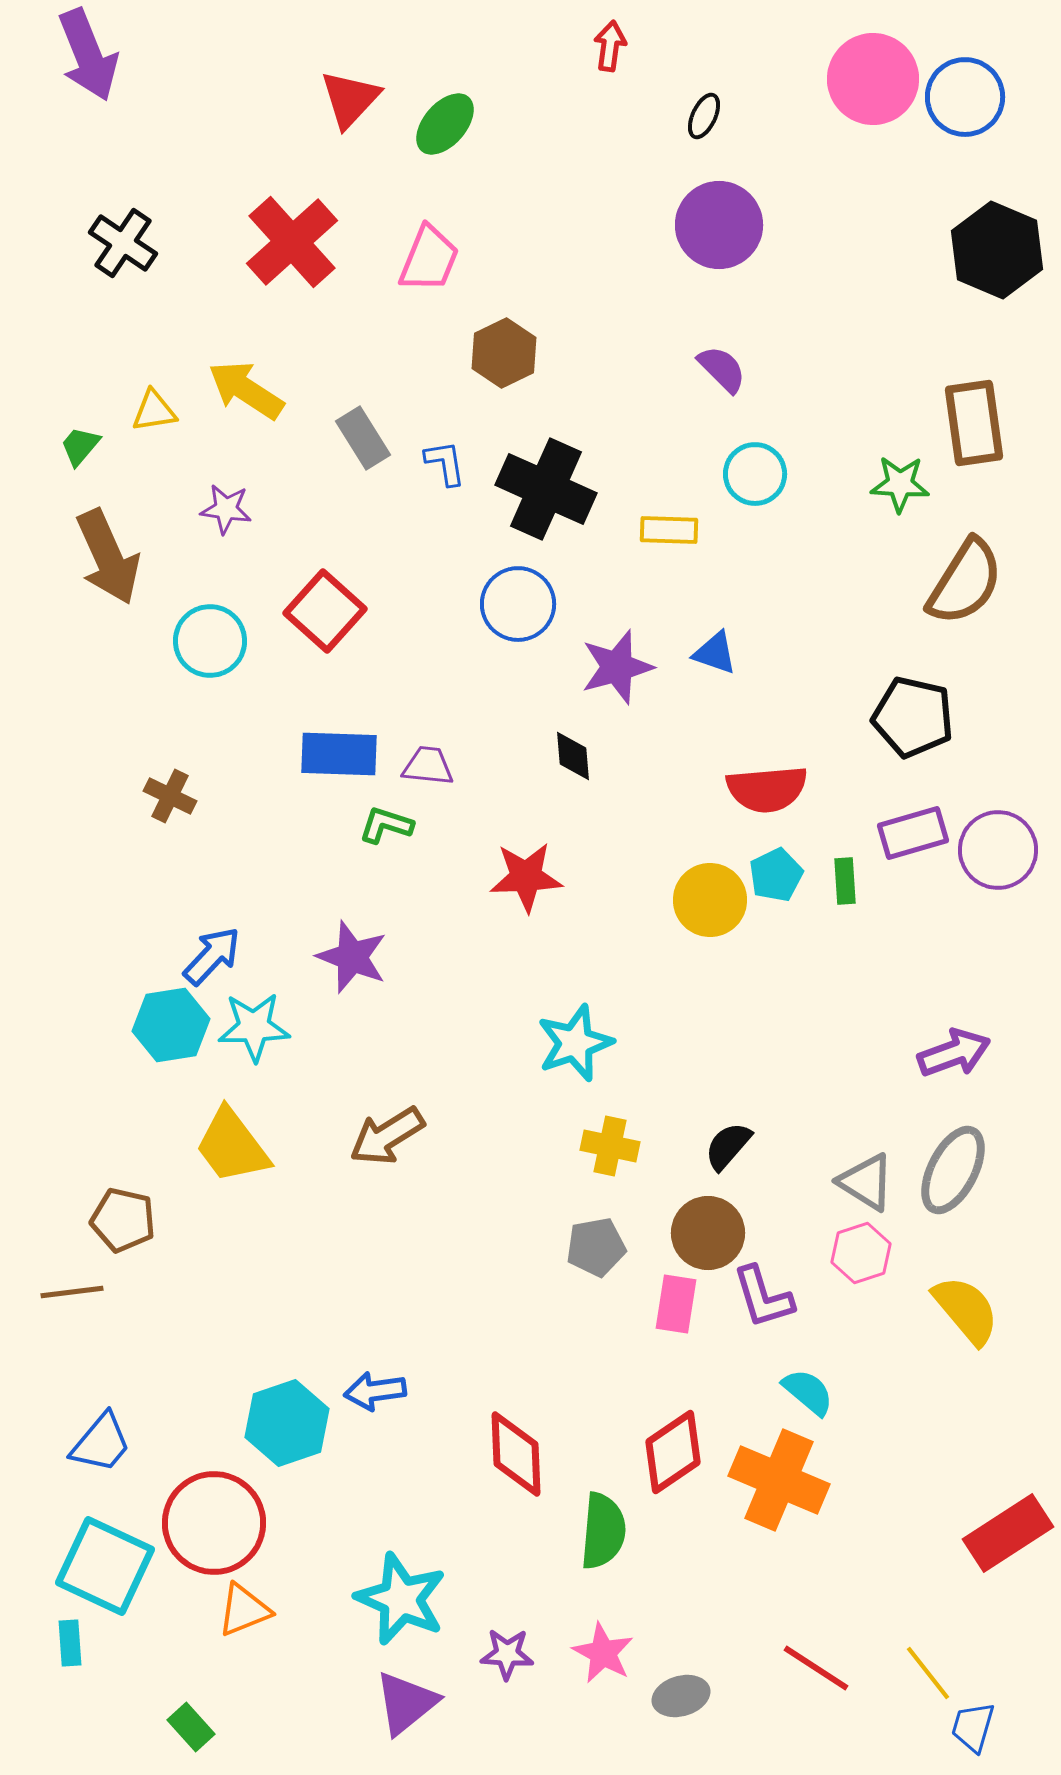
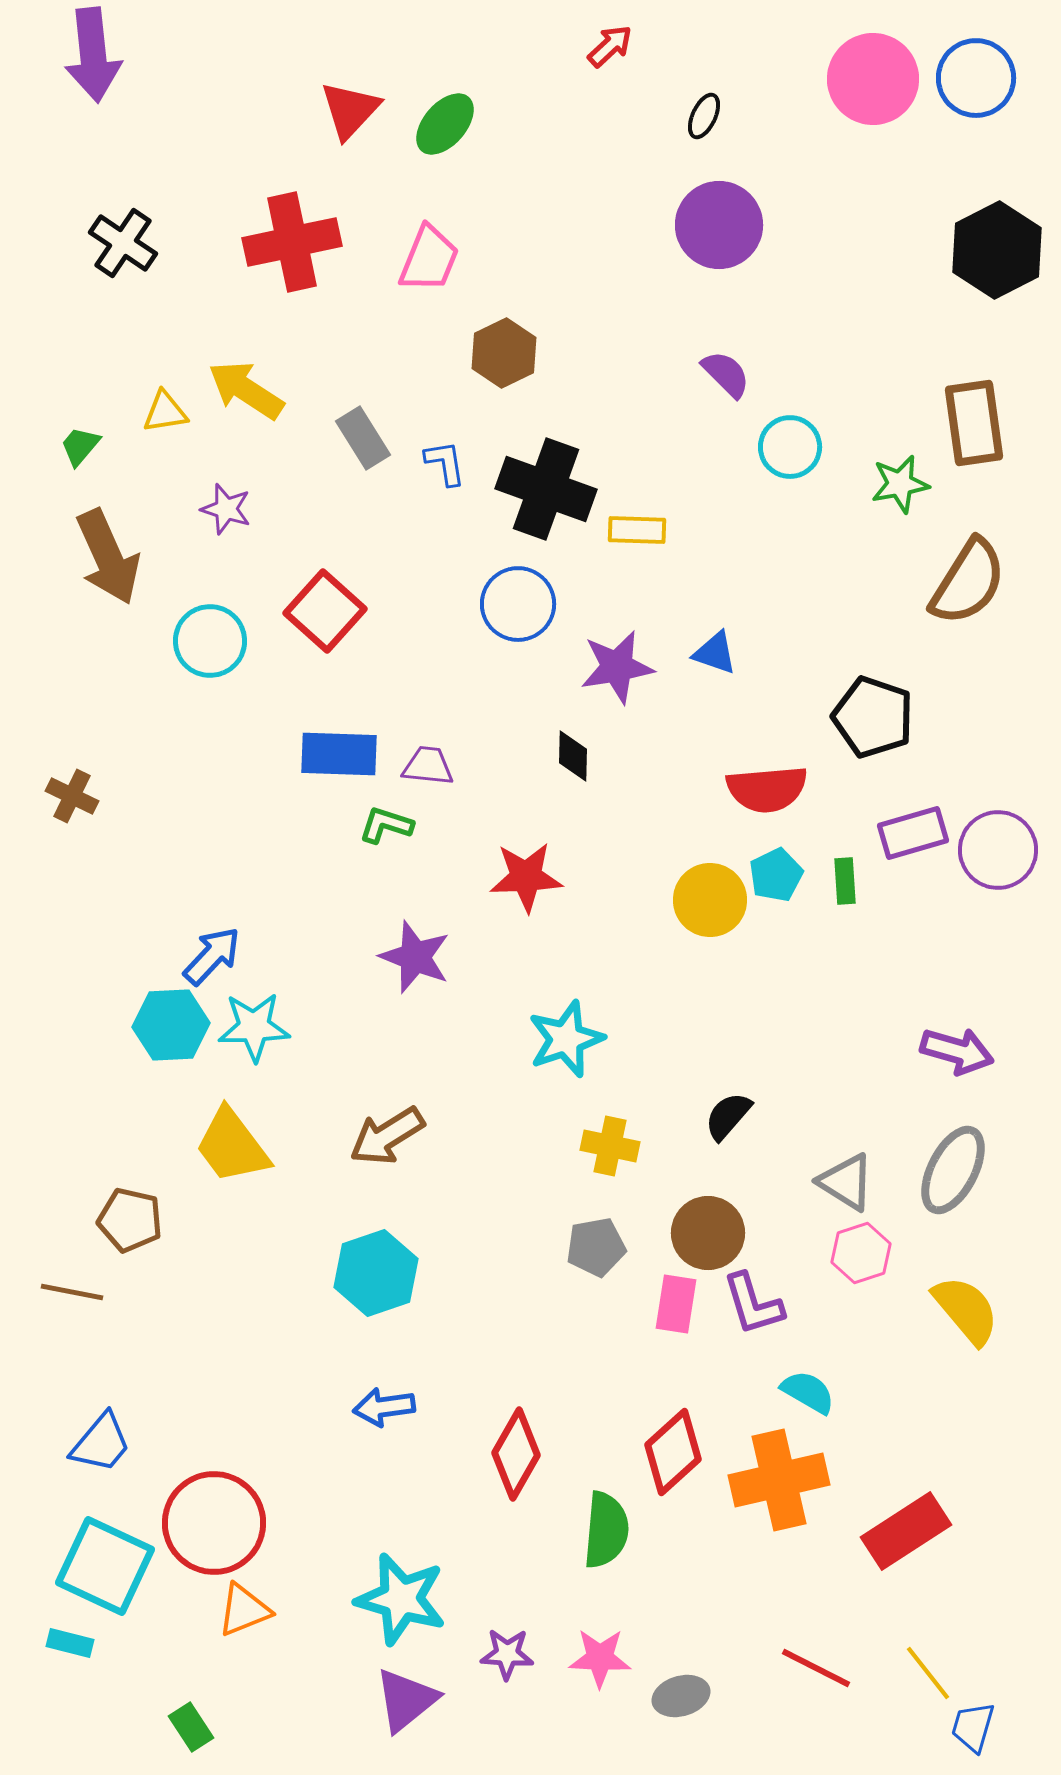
red arrow at (610, 46): rotated 39 degrees clockwise
purple arrow at (88, 55): moved 5 px right; rotated 16 degrees clockwise
blue circle at (965, 97): moved 11 px right, 19 px up
red triangle at (350, 99): moved 11 px down
red cross at (292, 242): rotated 30 degrees clockwise
black hexagon at (997, 250): rotated 10 degrees clockwise
purple semicircle at (722, 369): moved 4 px right, 5 px down
yellow triangle at (154, 411): moved 11 px right, 1 px down
cyan circle at (755, 474): moved 35 px right, 27 px up
green star at (900, 484): rotated 14 degrees counterclockwise
black cross at (546, 489): rotated 4 degrees counterclockwise
purple star at (226, 509): rotated 9 degrees clockwise
yellow rectangle at (669, 530): moved 32 px left
brown semicircle at (965, 582): moved 3 px right
purple star at (617, 667): rotated 6 degrees clockwise
black pentagon at (913, 717): moved 40 px left; rotated 6 degrees clockwise
black diamond at (573, 756): rotated 6 degrees clockwise
brown cross at (170, 796): moved 98 px left
purple star at (352, 957): moved 63 px right
cyan hexagon at (171, 1025): rotated 6 degrees clockwise
cyan star at (575, 1043): moved 9 px left, 4 px up
purple arrow at (954, 1053): moved 3 px right, 2 px up; rotated 36 degrees clockwise
black semicircle at (728, 1146): moved 30 px up
gray triangle at (866, 1182): moved 20 px left
brown pentagon at (123, 1220): moved 7 px right
brown line at (72, 1292): rotated 18 degrees clockwise
purple L-shape at (763, 1297): moved 10 px left, 7 px down
blue arrow at (375, 1391): moved 9 px right, 16 px down
cyan semicircle at (808, 1392): rotated 10 degrees counterclockwise
cyan hexagon at (287, 1423): moved 89 px right, 150 px up
red diamond at (673, 1452): rotated 8 degrees counterclockwise
red diamond at (516, 1454): rotated 32 degrees clockwise
orange cross at (779, 1480): rotated 36 degrees counterclockwise
green semicircle at (603, 1531): moved 3 px right, 1 px up
red rectangle at (1008, 1533): moved 102 px left, 2 px up
cyan star at (401, 1599): rotated 8 degrees counterclockwise
cyan rectangle at (70, 1643): rotated 72 degrees counterclockwise
pink star at (603, 1653): moved 3 px left, 5 px down; rotated 26 degrees counterclockwise
red line at (816, 1668): rotated 6 degrees counterclockwise
purple triangle at (406, 1703): moved 3 px up
green rectangle at (191, 1727): rotated 9 degrees clockwise
